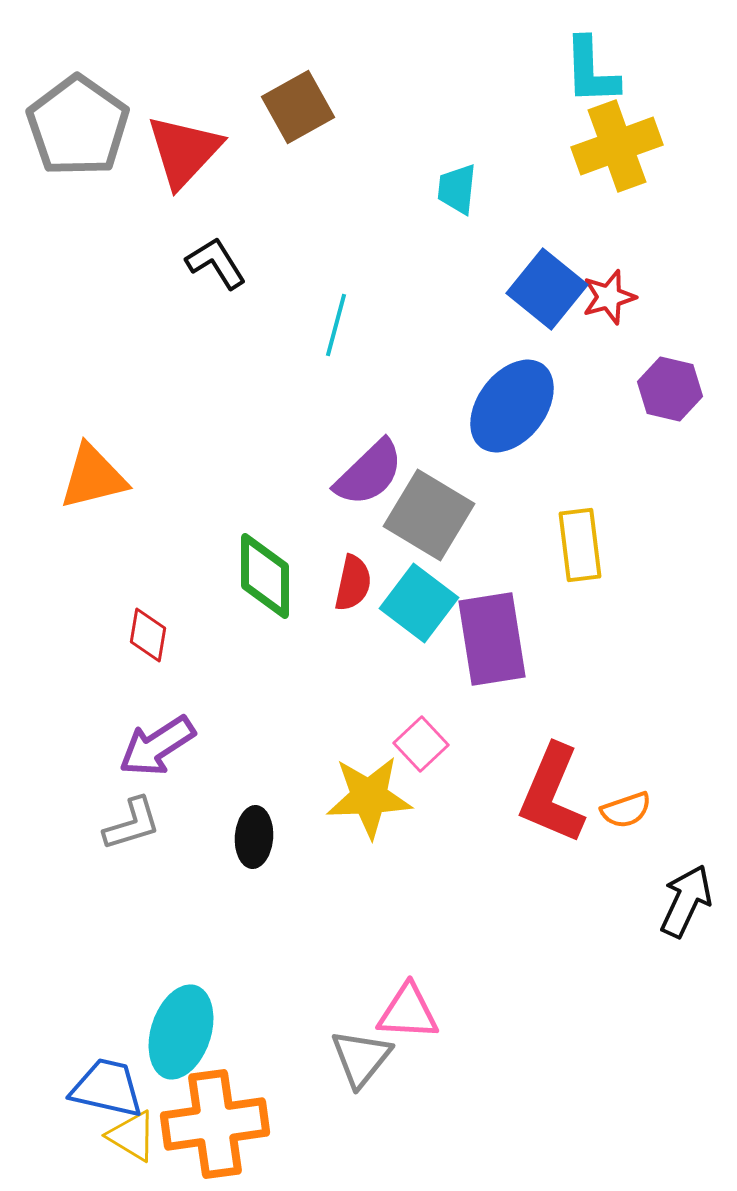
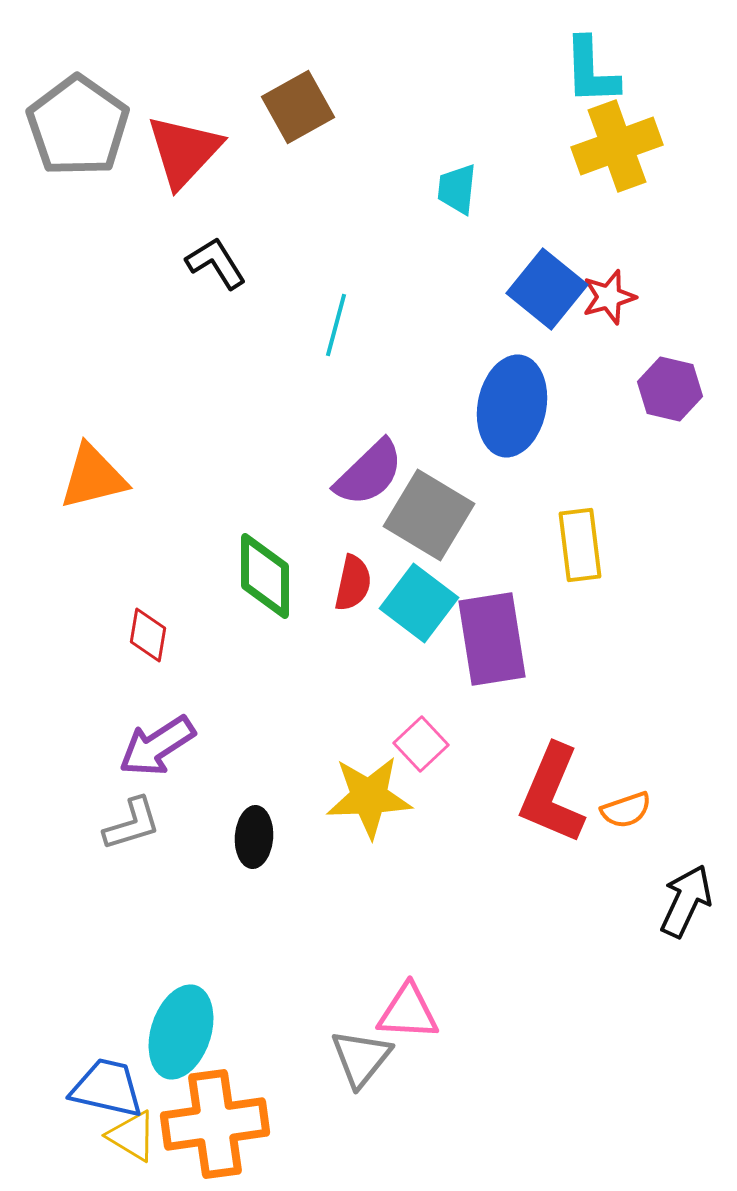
blue ellipse: rotated 26 degrees counterclockwise
